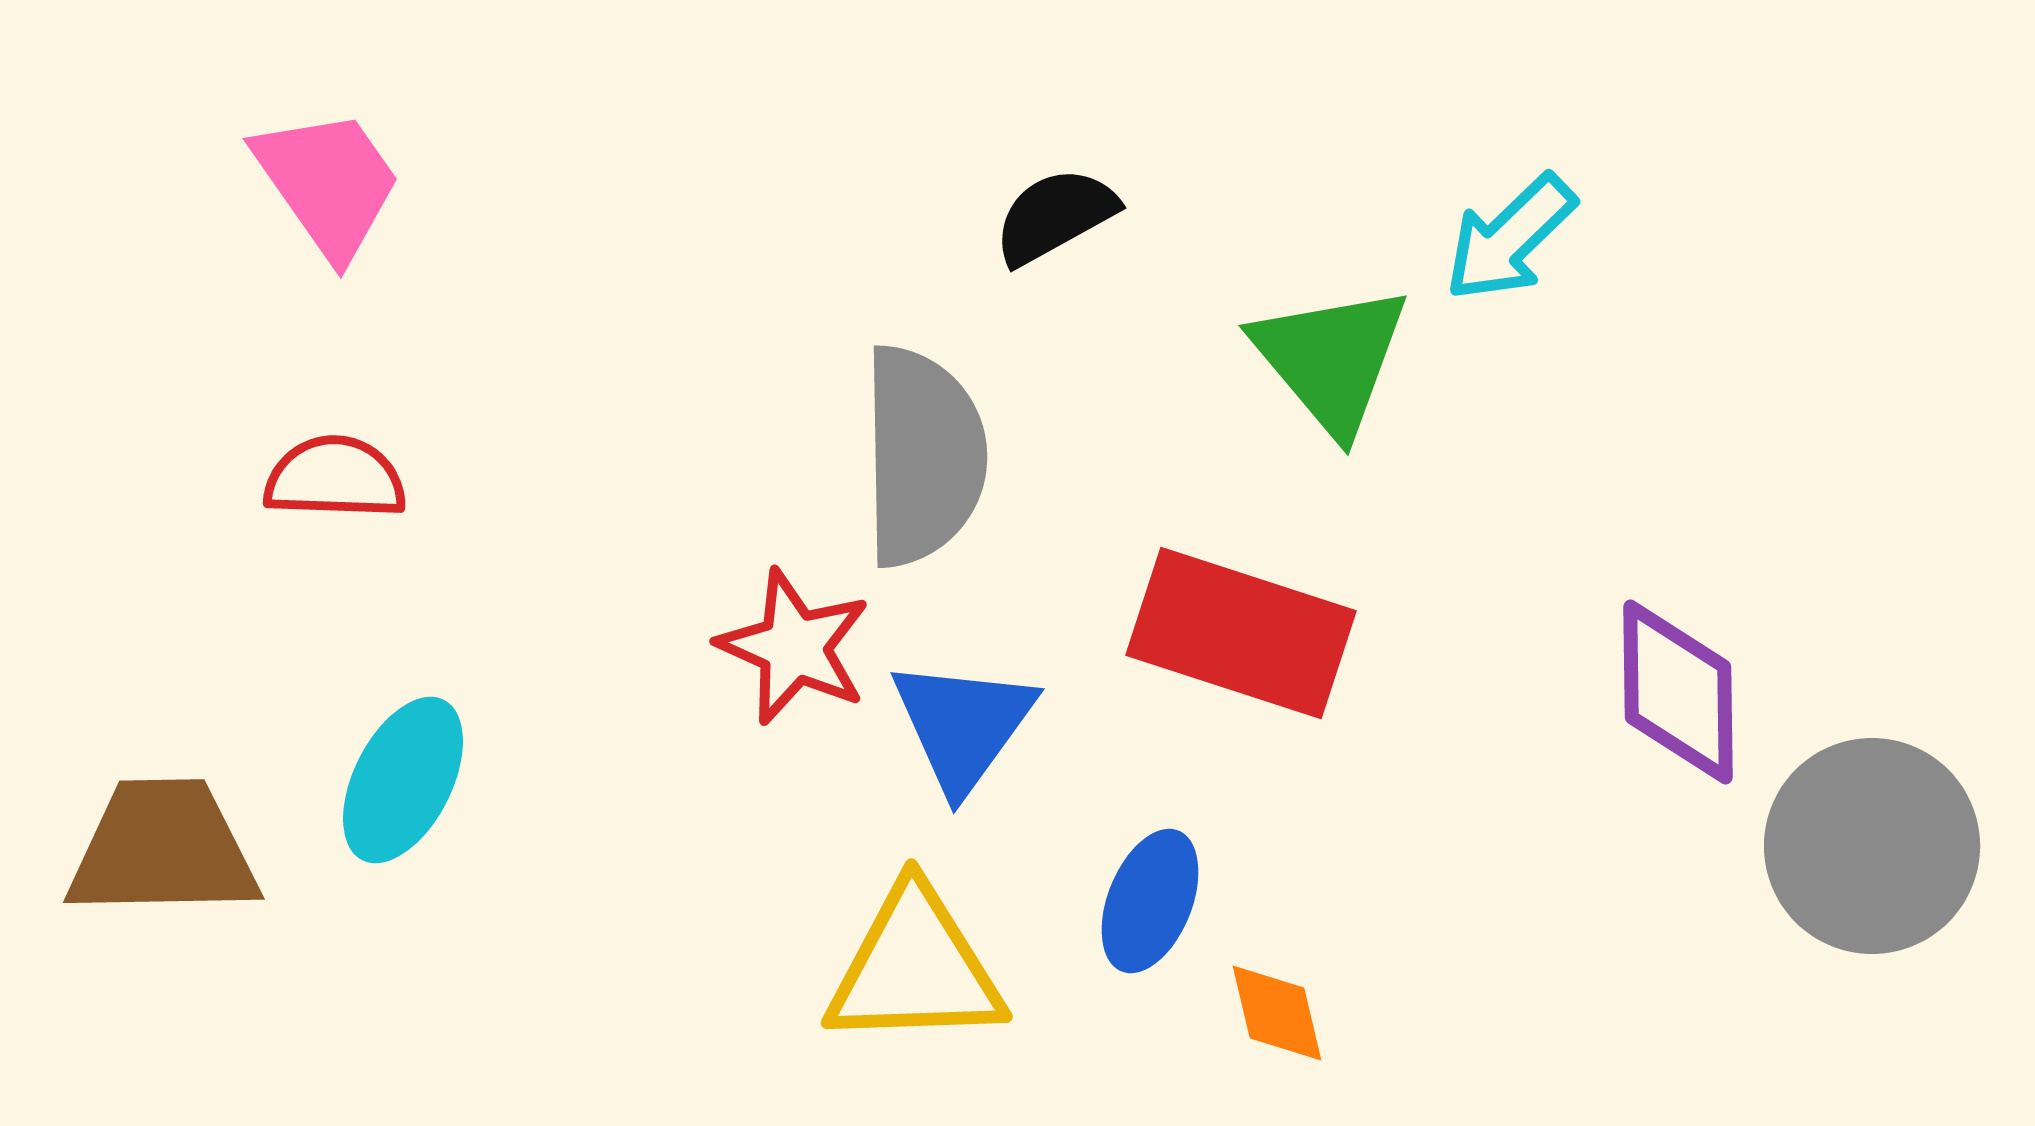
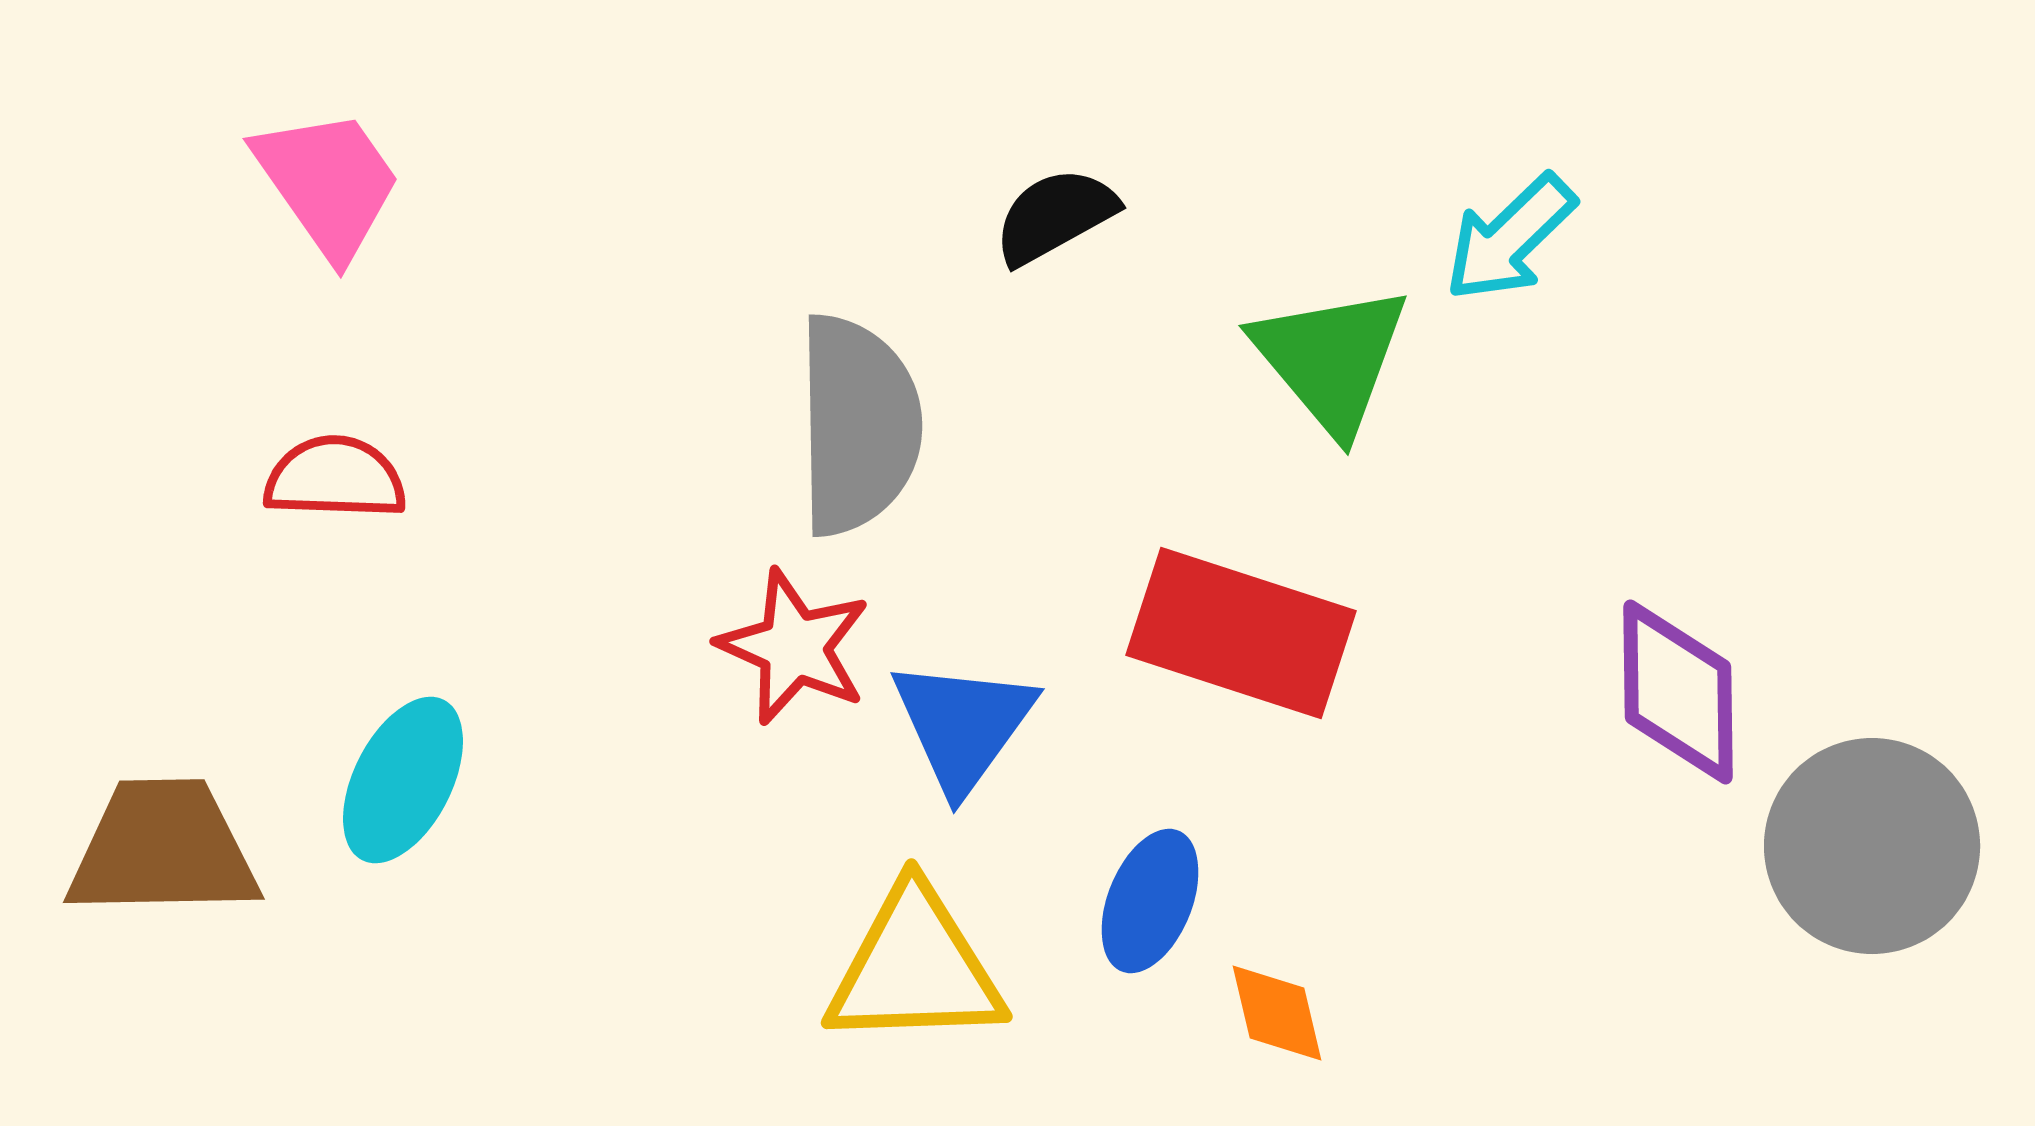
gray semicircle: moved 65 px left, 31 px up
